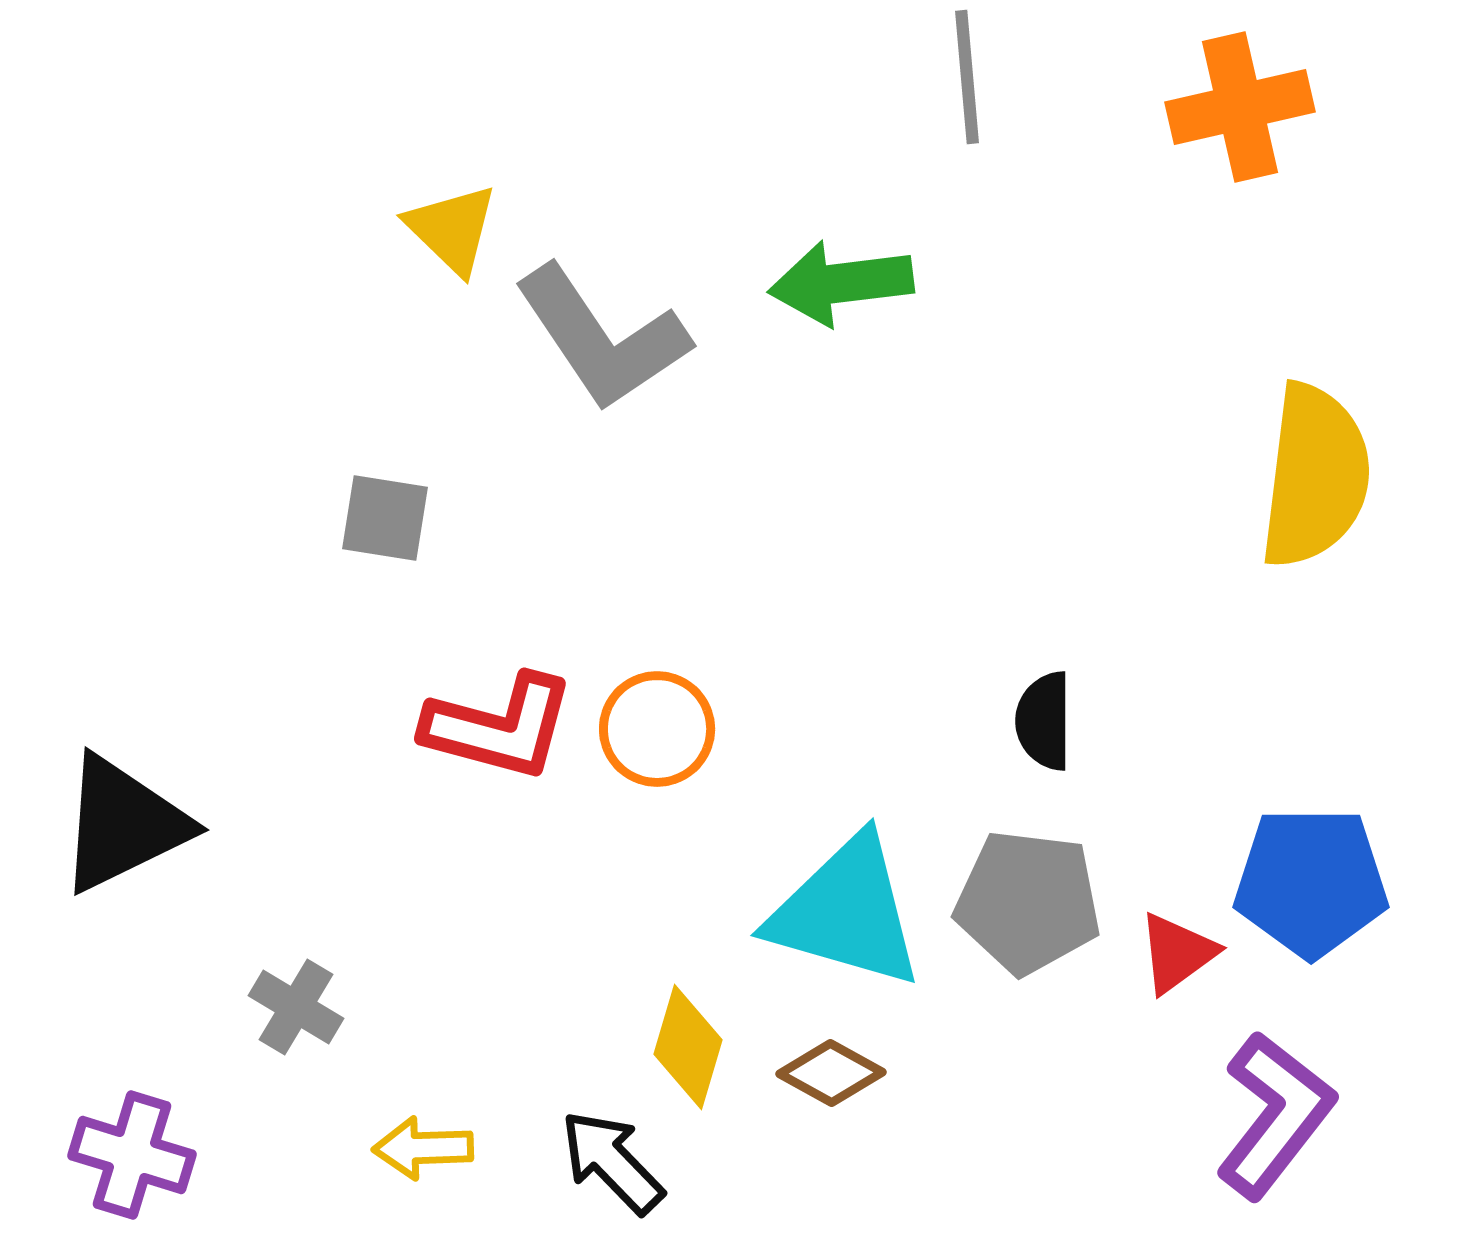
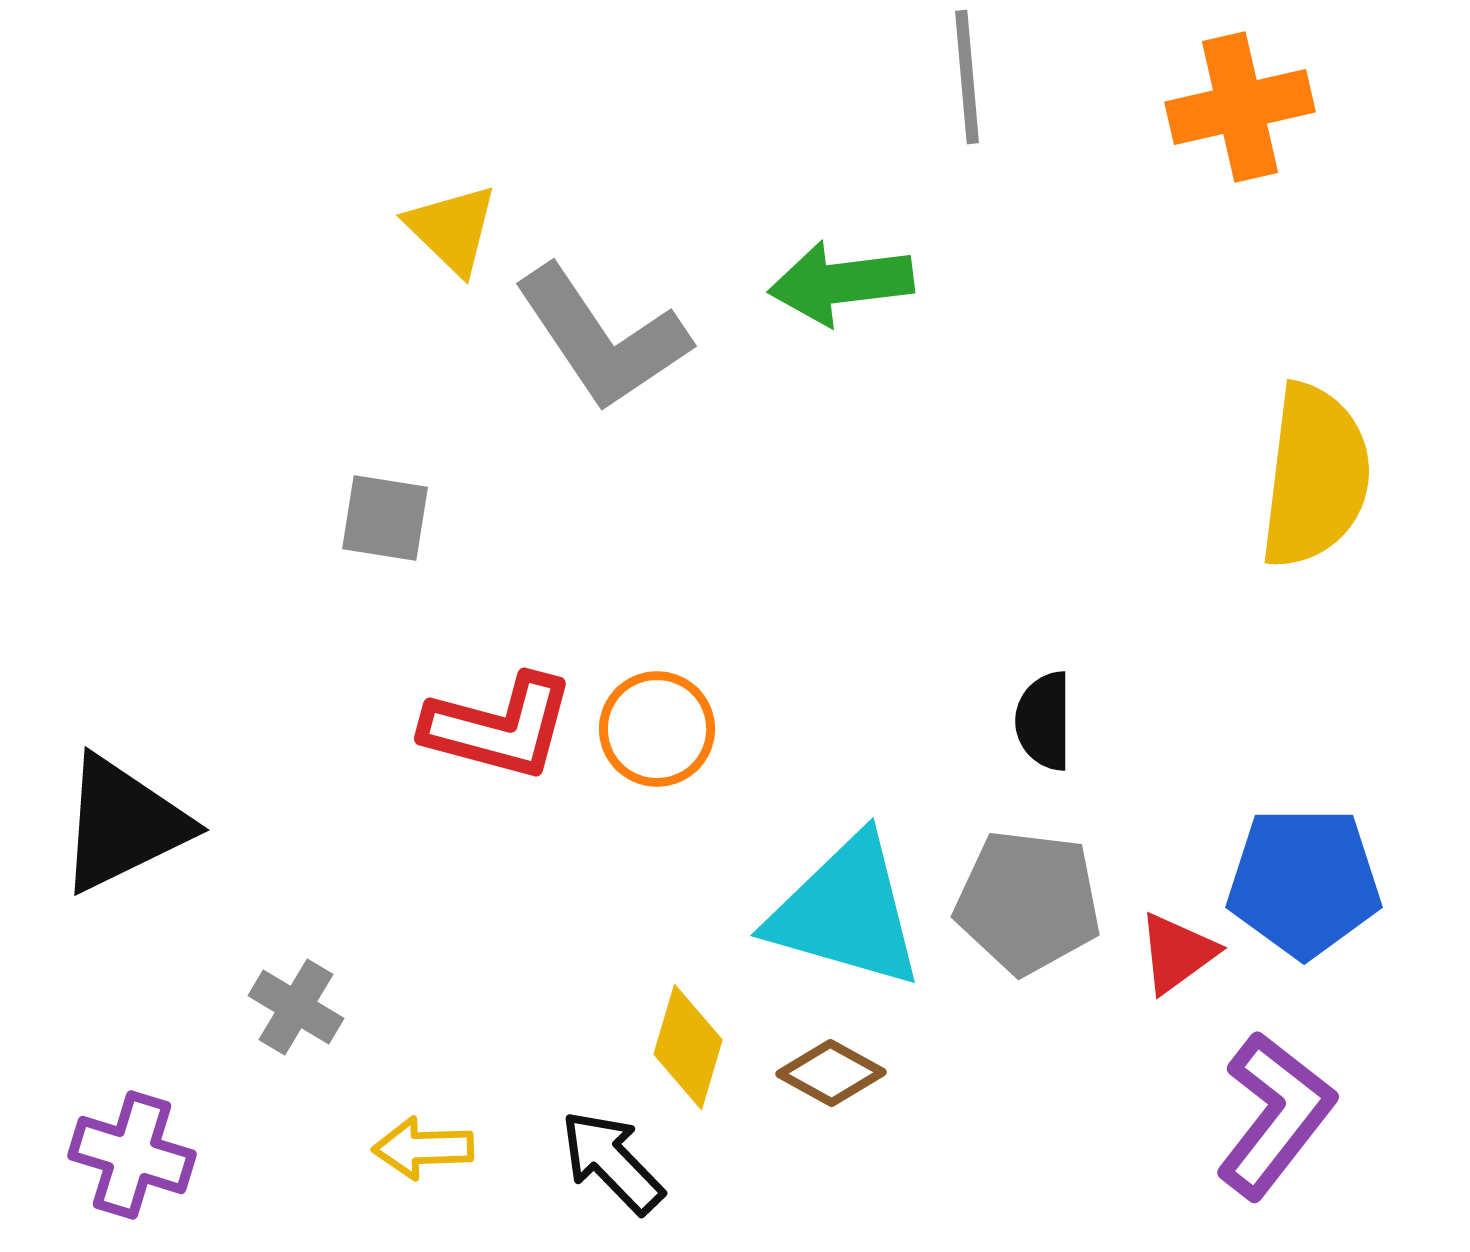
blue pentagon: moved 7 px left
